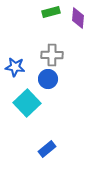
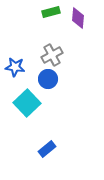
gray cross: rotated 30 degrees counterclockwise
